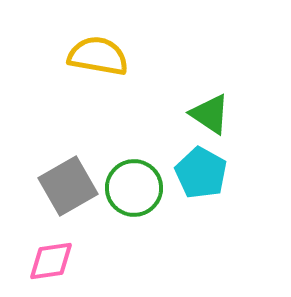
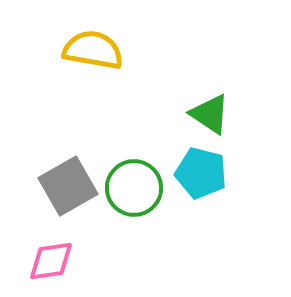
yellow semicircle: moved 5 px left, 6 px up
cyan pentagon: rotated 15 degrees counterclockwise
